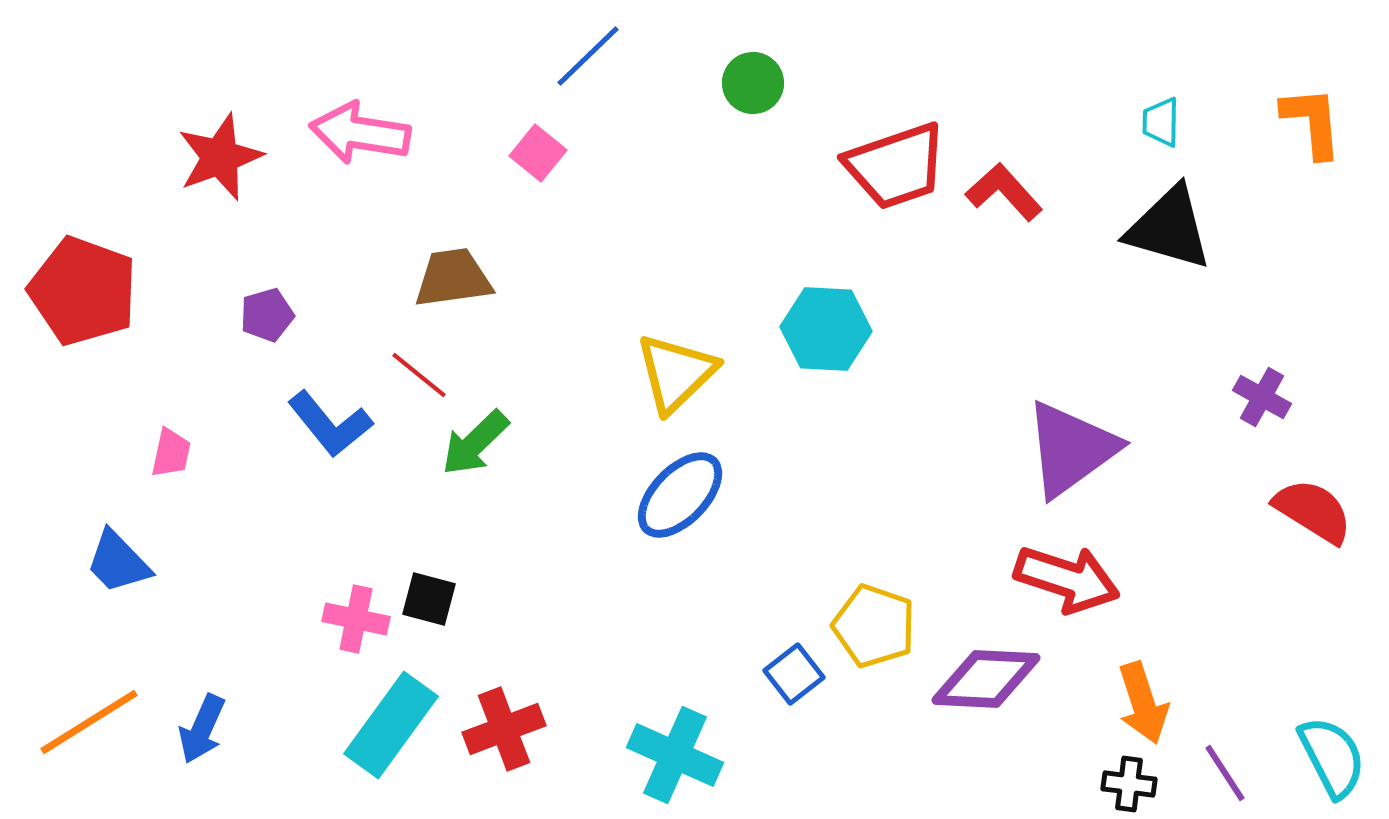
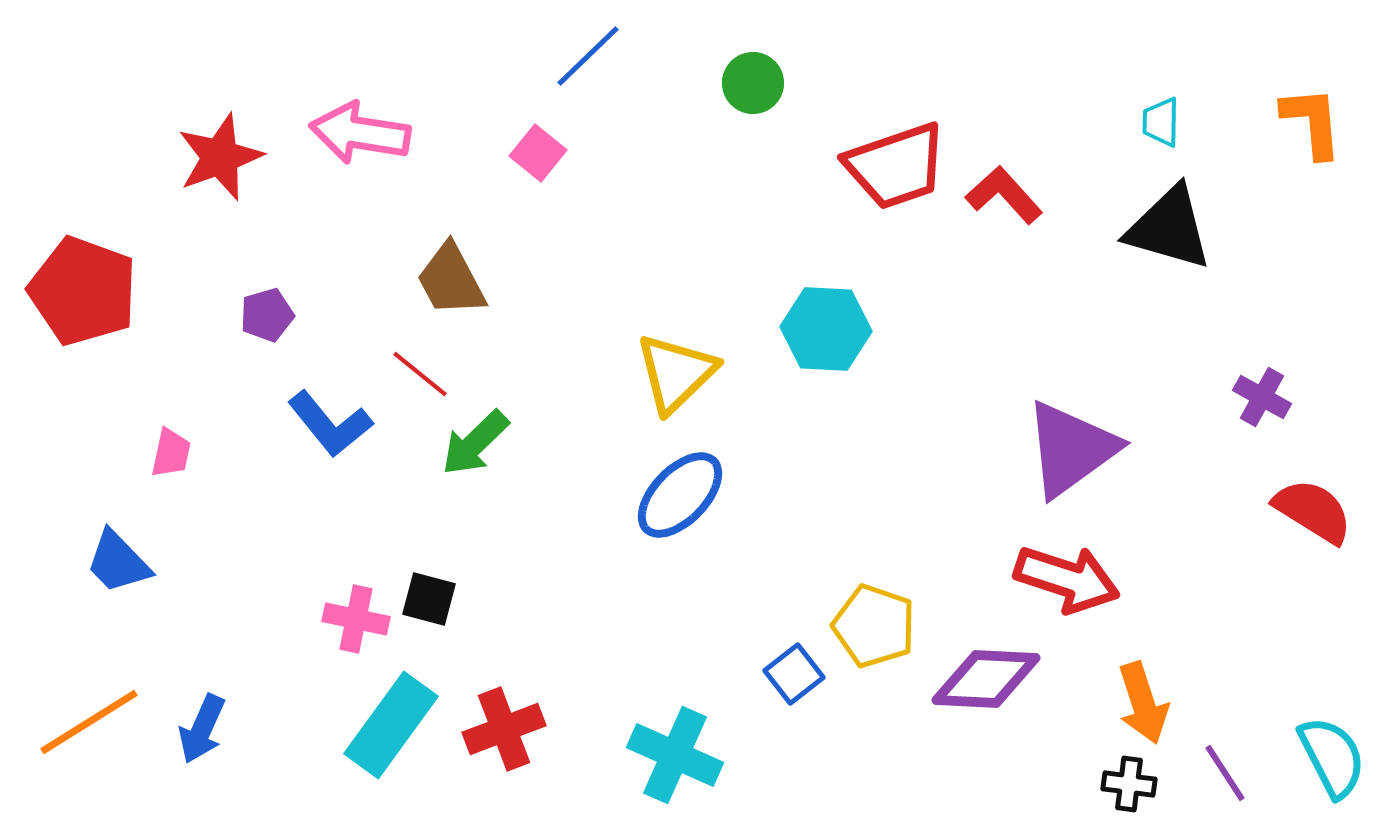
red L-shape: moved 3 px down
brown trapezoid: moved 2 px left, 2 px down; rotated 110 degrees counterclockwise
red line: moved 1 px right, 1 px up
